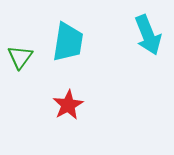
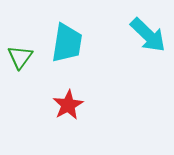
cyan arrow: rotated 24 degrees counterclockwise
cyan trapezoid: moved 1 px left, 1 px down
